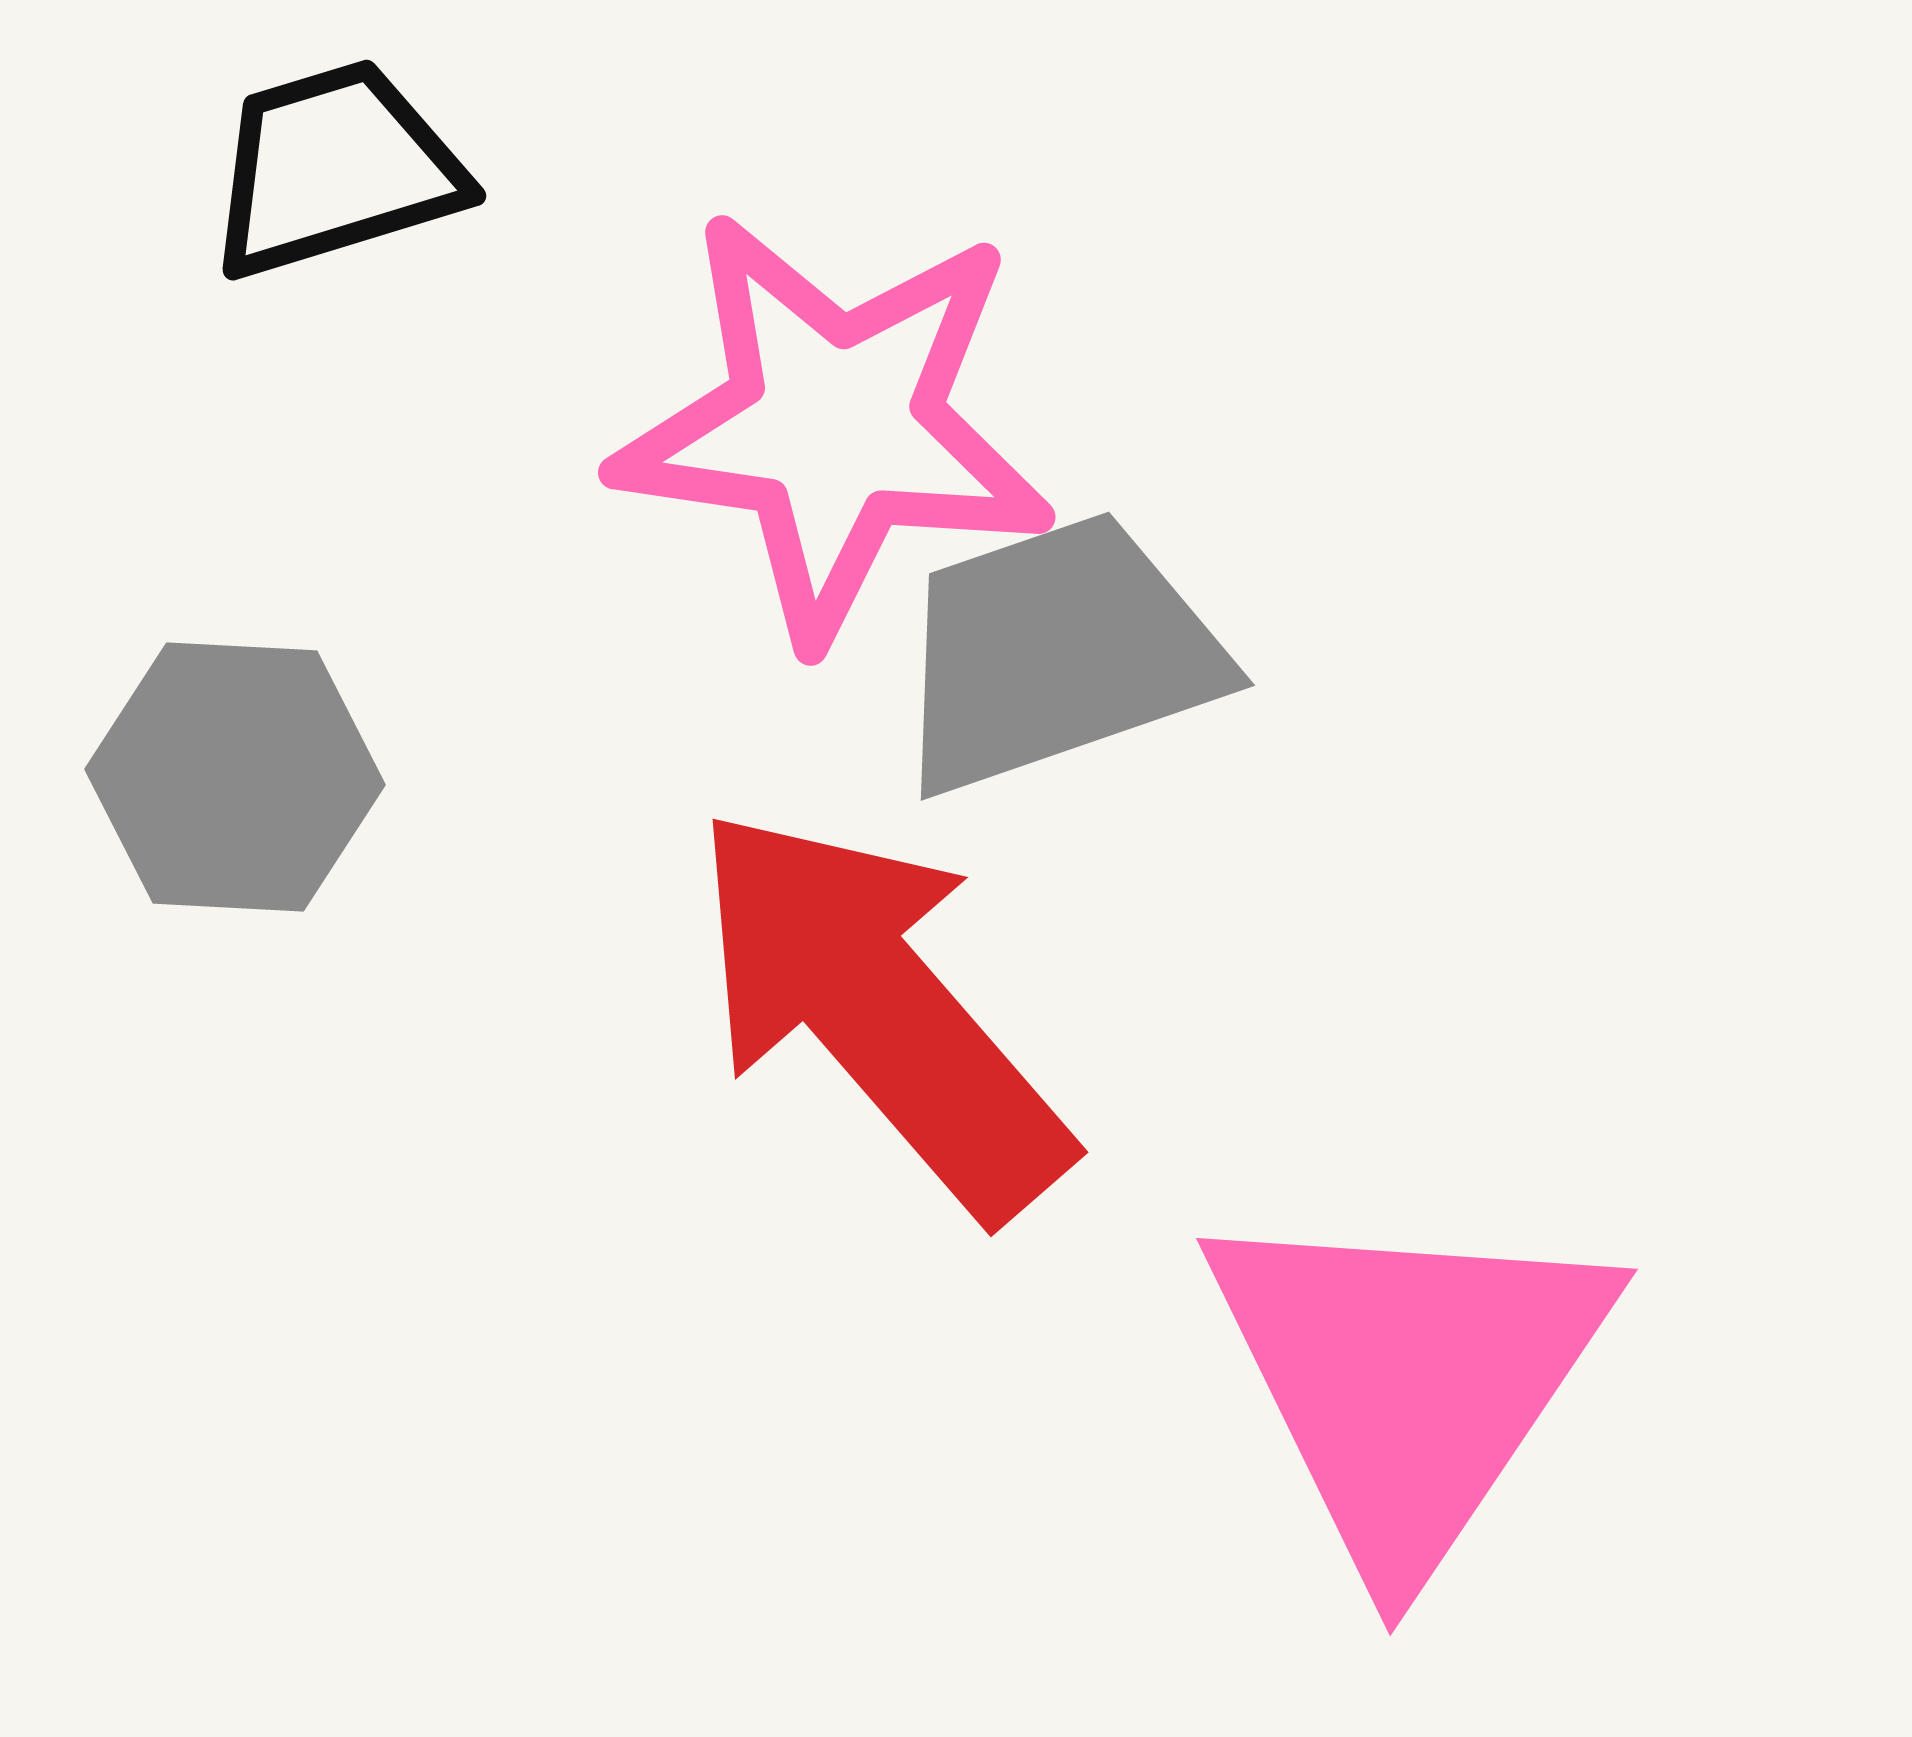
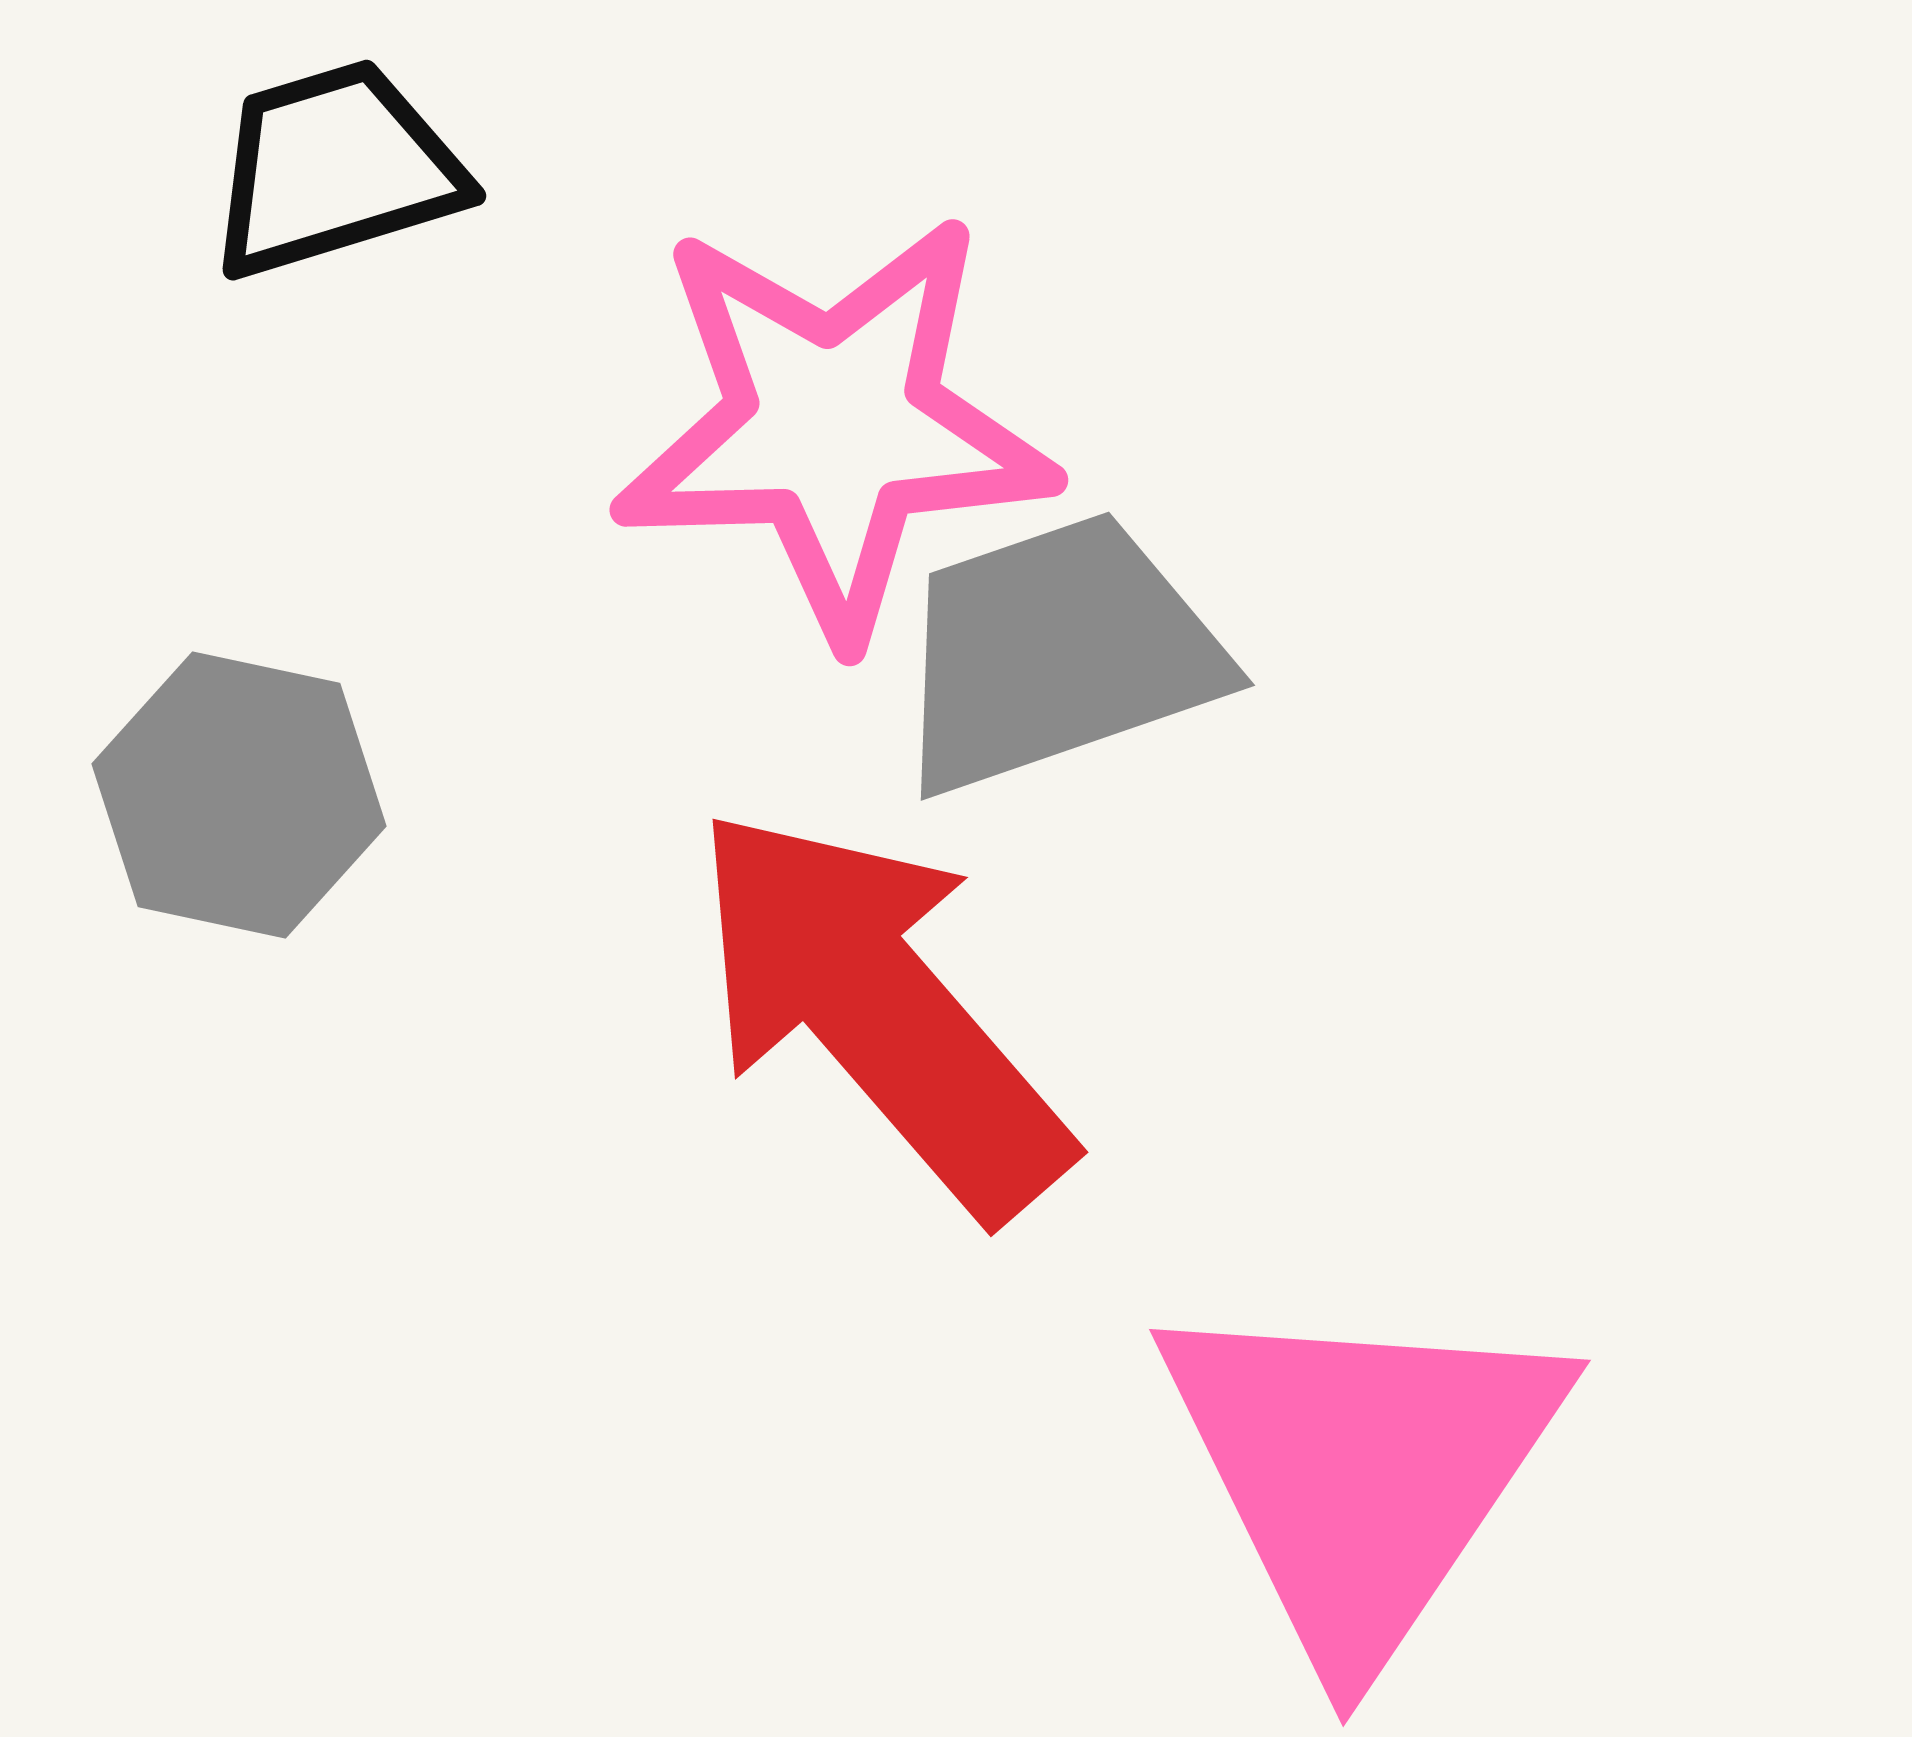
pink star: rotated 10 degrees counterclockwise
gray hexagon: moved 4 px right, 18 px down; rotated 9 degrees clockwise
pink triangle: moved 47 px left, 91 px down
